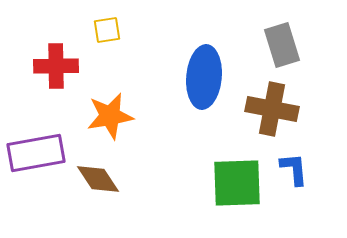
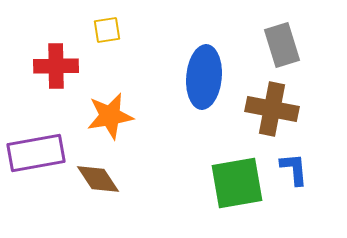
green square: rotated 8 degrees counterclockwise
